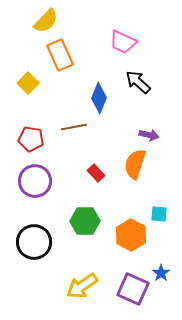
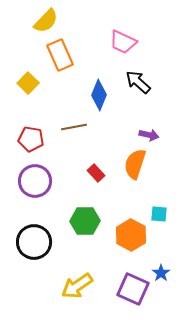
blue diamond: moved 3 px up
yellow arrow: moved 5 px left
